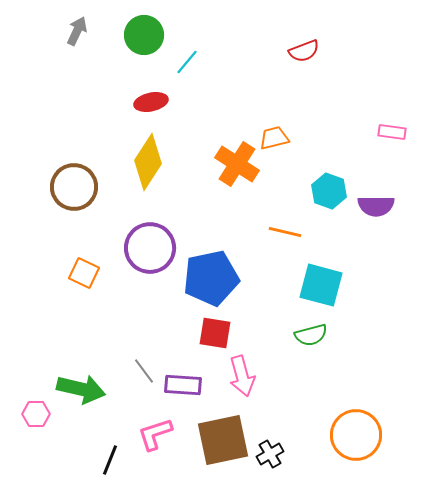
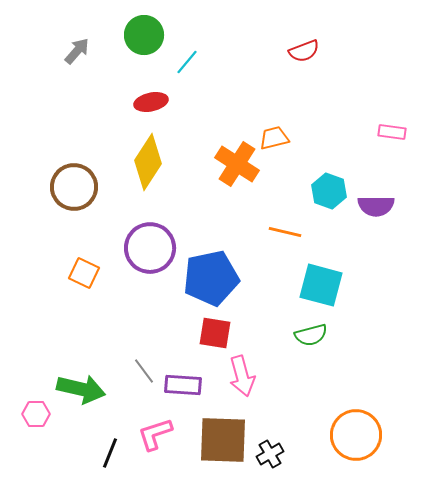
gray arrow: moved 20 px down; rotated 16 degrees clockwise
brown square: rotated 14 degrees clockwise
black line: moved 7 px up
